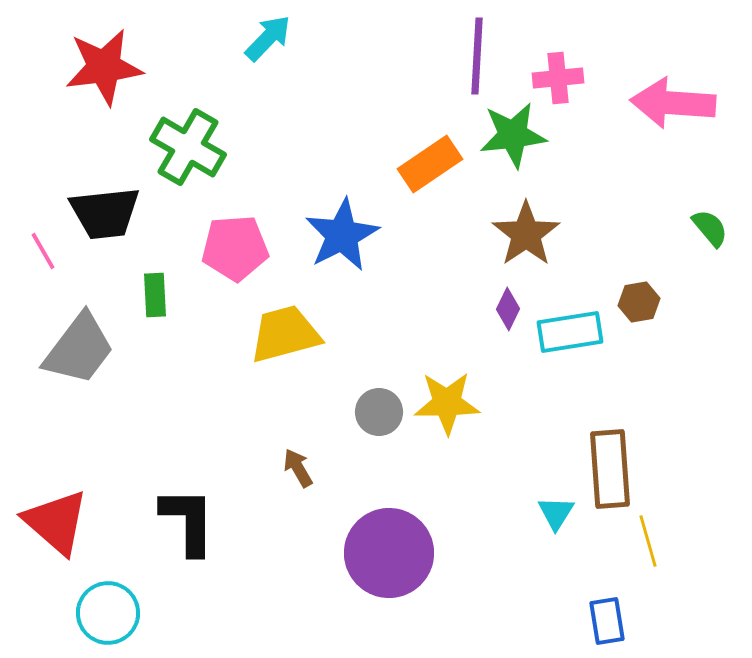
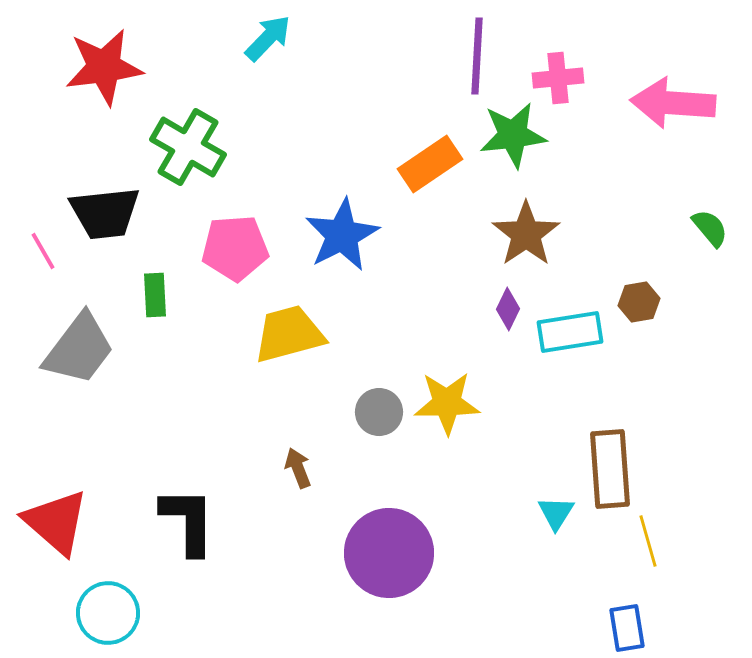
yellow trapezoid: moved 4 px right
brown arrow: rotated 9 degrees clockwise
blue rectangle: moved 20 px right, 7 px down
